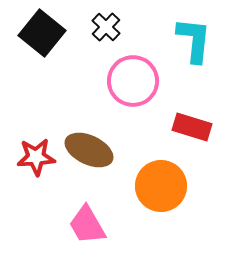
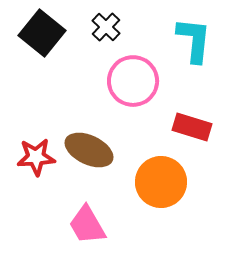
orange circle: moved 4 px up
